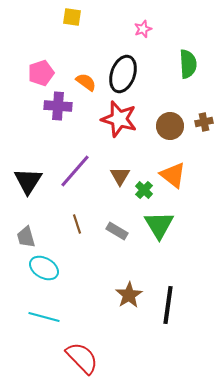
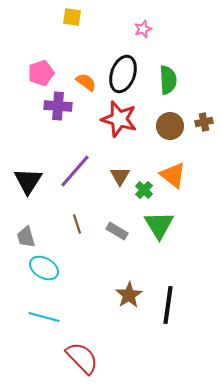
green semicircle: moved 20 px left, 16 px down
